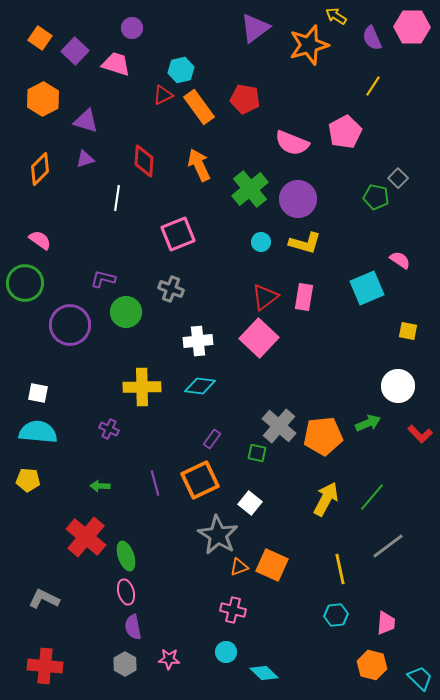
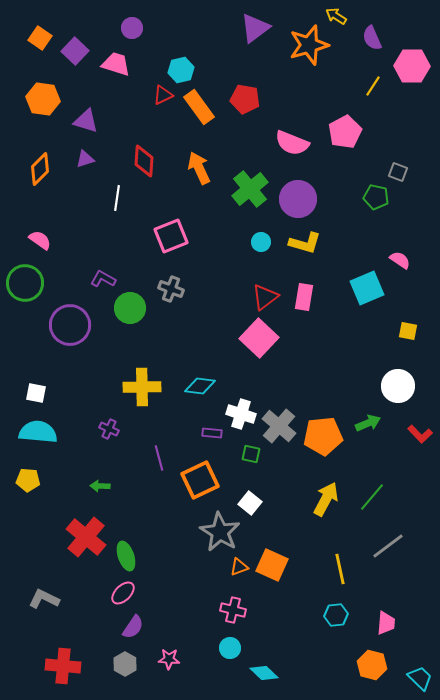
pink hexagon at (412, 27): moved 39 px down
orange hexagon at (43, 99): rotated 24 degrees counterclockwise
orange arrow at (199, 165): moved 3 px down
gray square at (398, 178): moved 6 px up; rotated 24 degrees counterclockwise
pink square at (178, 234): moved 7 px left, 2 px down
purple L-shape at (103, 279): rotated 15 degrees clockwise
green circle at (126, 312): moved 4 px right, 4 px up
white cross at (198, 341): moved 43 px right, 73 px down; rotated 24 degrees clockwise
white square at (38, 393): moved 2 px left
purple rectangle at (212, 439): moved 6 px up; rotated 60 degrees clockwise
green square at (257, 453): moved 6 px left, 1 px down
purple line at (155, 483): moved 4 px right, 25 px up
gray star at (218, 535): moved 2 px right, 3 px up
pink ellipse at (126, 592): moved 3 px left, 1 px down; rotated 60 degrees clockwise
purple semicircle at (133, 627): rotated 135 degrees counterclockwise
cyan circle at (226, 652): moved 4 px right, 4 px up
red cross at (45, 666): moved 18 px right
